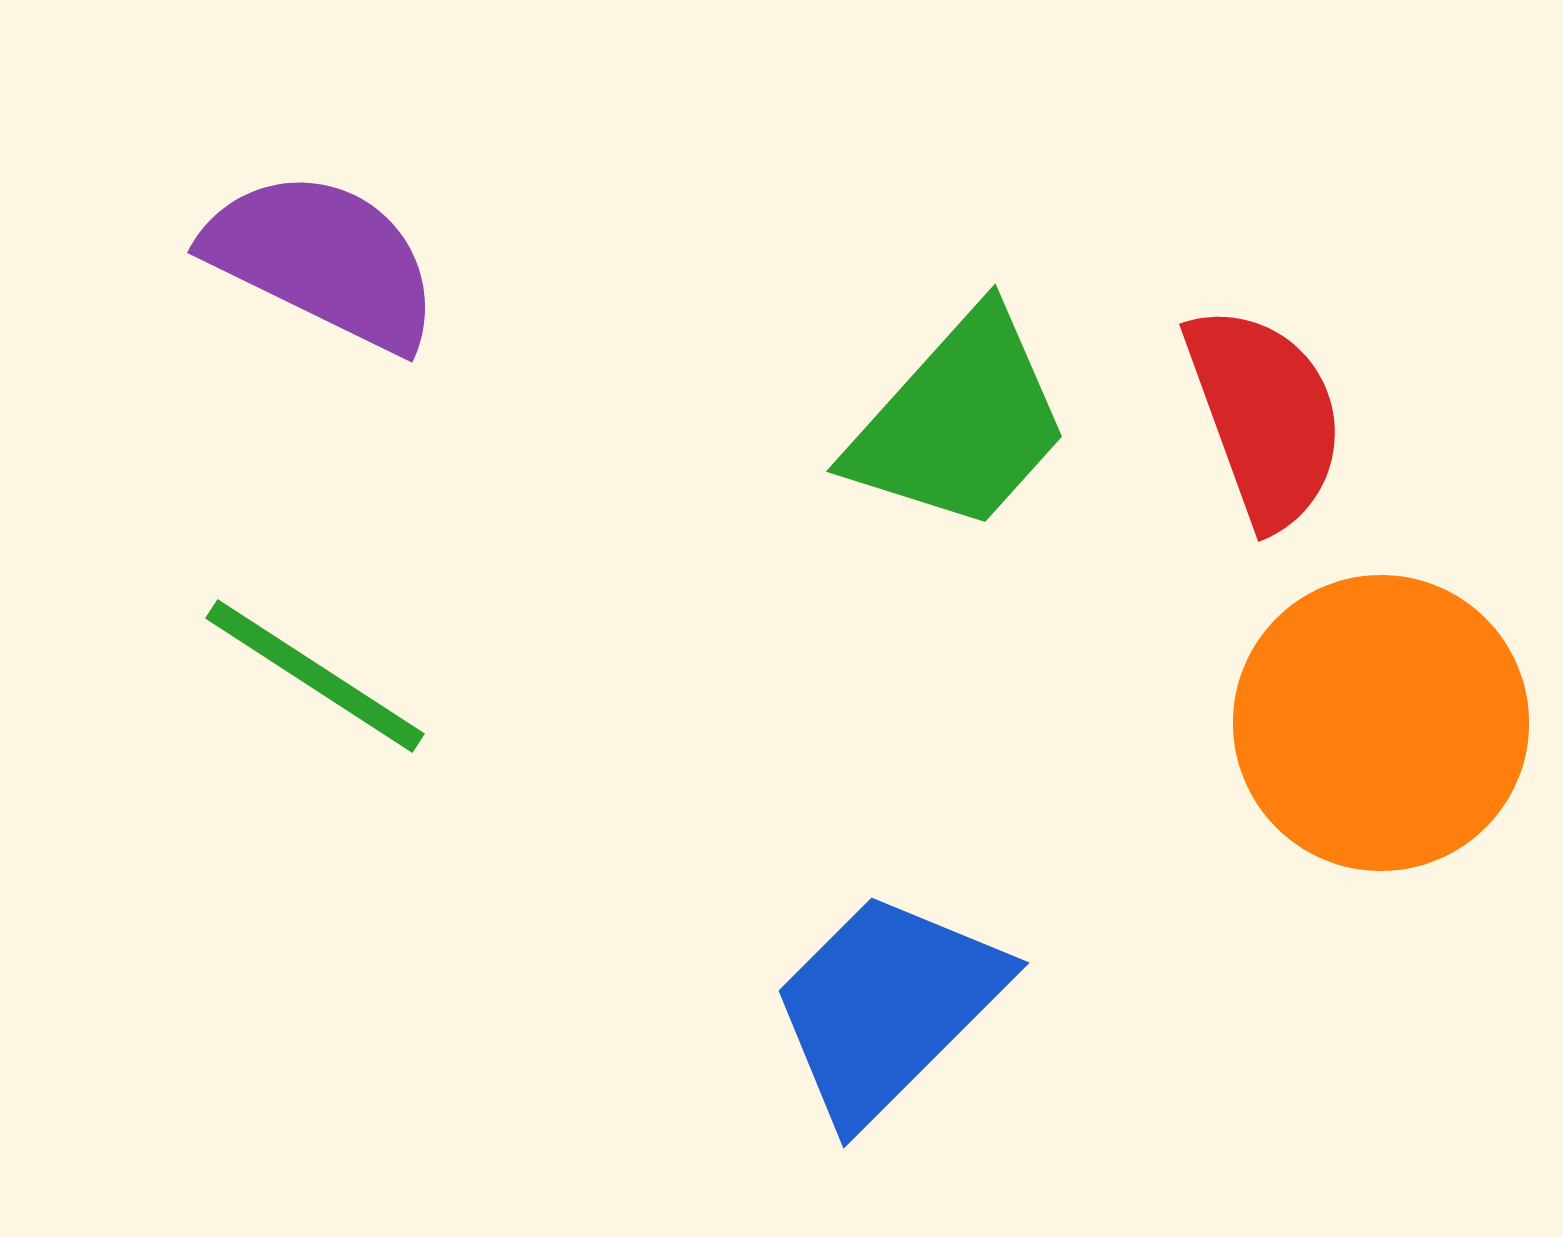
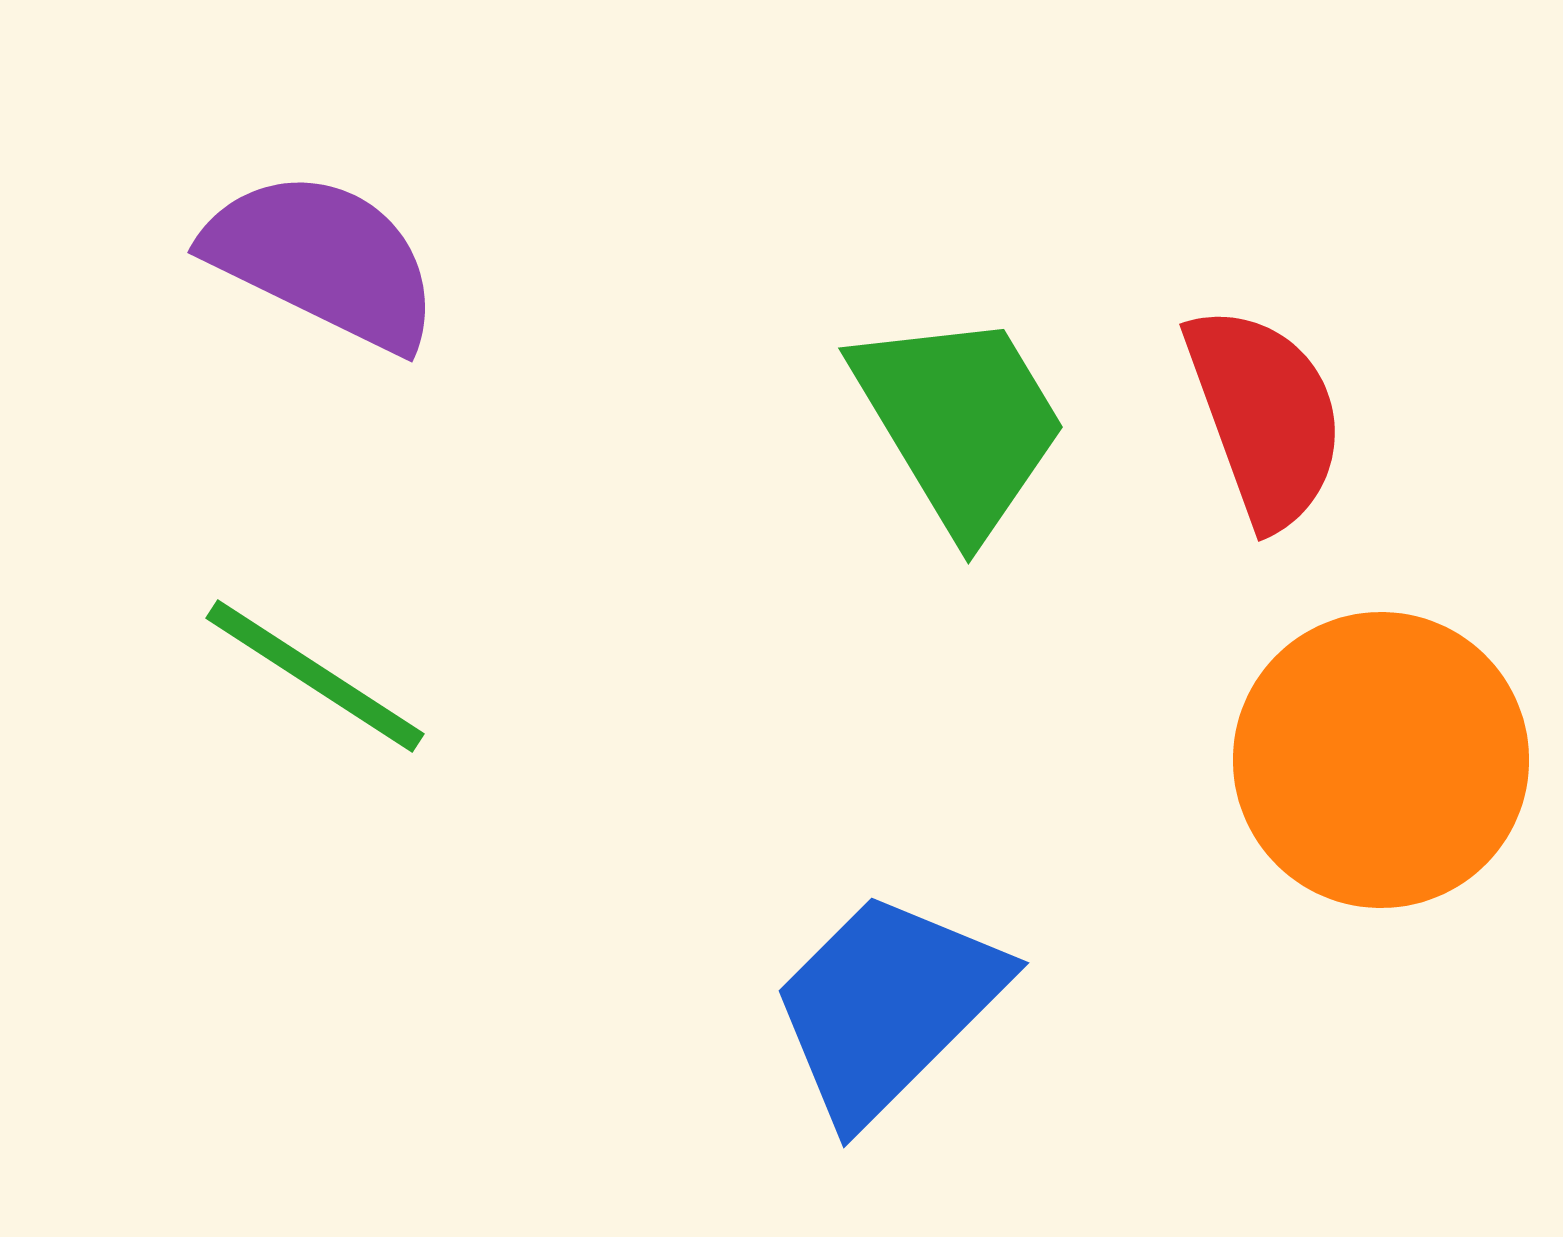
green trapezoid: rotated 73 degrees counterclockwise
orange circle: moved 37 px down
